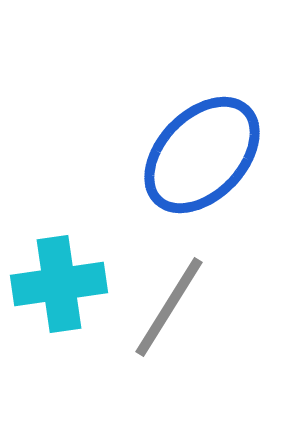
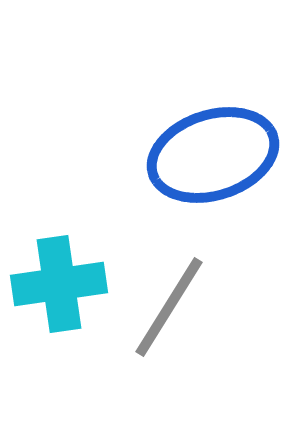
blue ellipse: moved 11 px right; rotated 28 degrees clockwise
